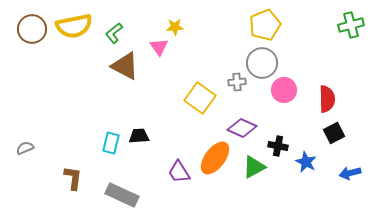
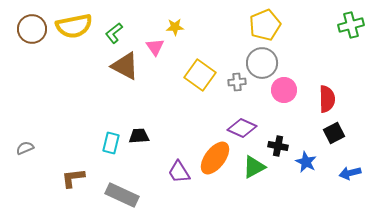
pink triangle: moved 4 px left
yellow square: moved 23 px up
brown L-shape: rotated 105 degrees counterclockwise
